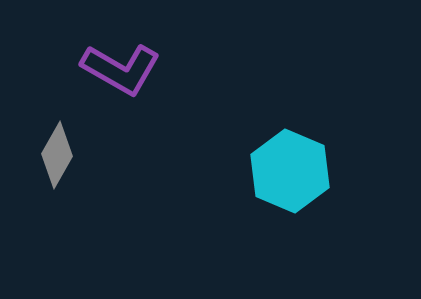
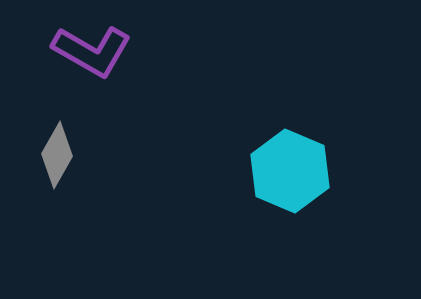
purple L-shape: moved 29 px left, 18 px up
